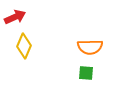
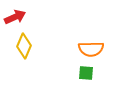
orange semicircle: moved 1 px right, 2 px down
